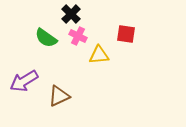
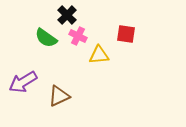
black cross: moved 4 px left, 1 px down
purple arrow: moved 1 px left, 1 px down
